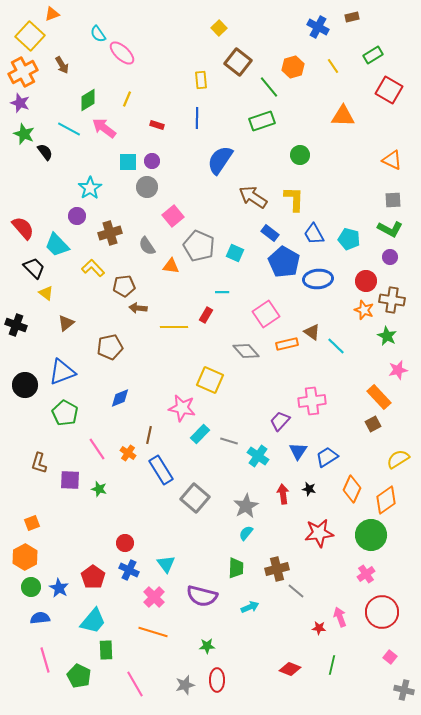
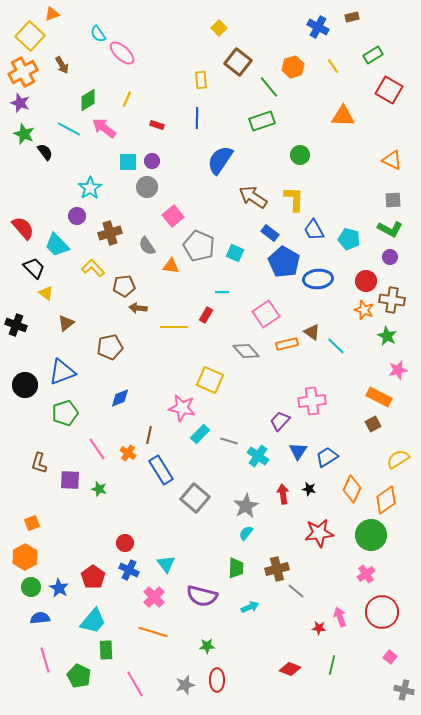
blue trapezoid at (314, 234): moved 4 px up
orange rectangle at (379, 397): rotated 20 degrees counterclockwise
green pentagon at (65, 413): rotated 25 degrees clockwise
